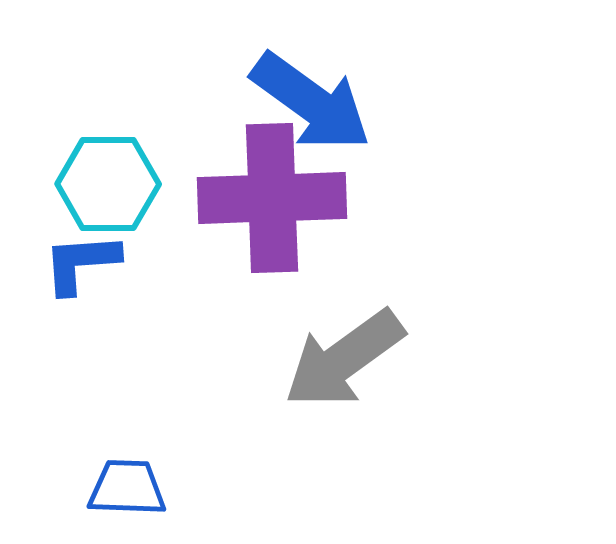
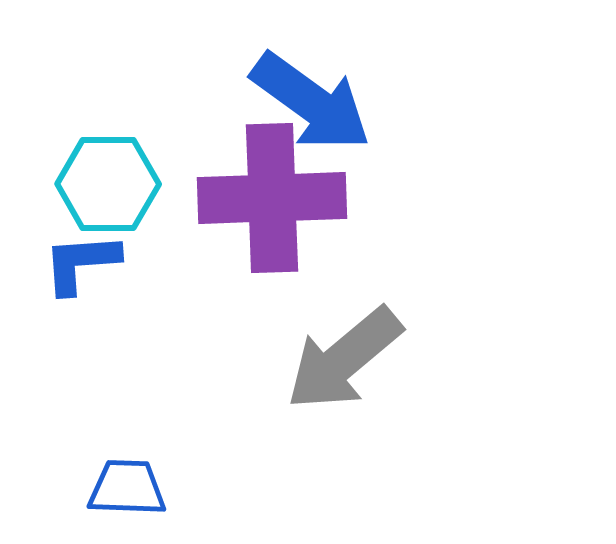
gray arrow: rotated 4 degrees counterclockwise
